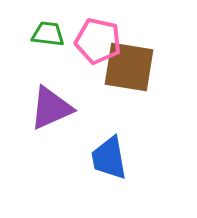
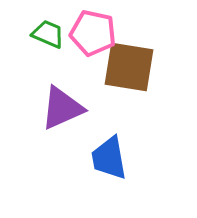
green trapezoid: rotated 16 degrees clockwise
pink pentagon: moved 5 px left, 8 px up
purple triangle: moved 11 px right
